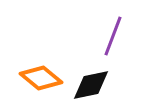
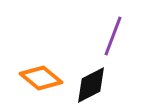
black diamond: rotated 15 degrees counterclockwise
